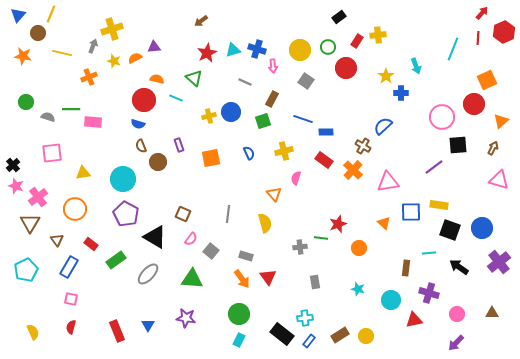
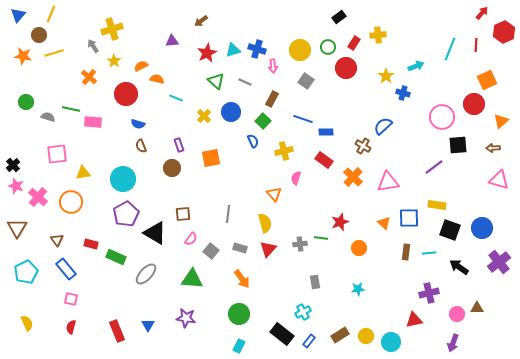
brown circle at (38, 33): moved 1 px right, 2 px down
red line at (478, 38): moved 2 px left, 7 px down
red rectangle at (357, 41): moved 3 px left, 2 px down
gray arrow at (93, 46): rotated 56 degrees counterclockwise
purple triangle at (154, 47): moved 18 px right, 6 px up
cyan line at (453, 49): moved 3 px left
yellow line at (62, 53): moved 8 px left; rotated 30 degrees counterclockwise
orange semicircle at (135, 58): moved 6 px right, 8 px down
yellow star at (114, 61): rotated 16 degrees clockwise
cyan arrow at (416, 66): rotated 91 degrees counterclockwise
orange cross at (89, 77): rotated 28 degrees counterclockwise
green triangle at (194, 78): moved 22 px right, 3 px down
blue cross at (401, 93): moved 2 px right; rotated 16 degrees clockwise
red circle at (144, 100): moved 18 px left, 6 px up
green line at (71, 109): rotated 12 degrees clockwise
yellow cross at (209, 116): moved 5 px left; rotated 32 degrees counterclockwise
green square at (263, 121): rotated 28 degrees counterclockwise
brown arrow at (493, 148): rotated 120 degrees counterclockwise
pink square at (52, 153): moved 5 px right, 1 px down
blue semicircle at (249, 153): moved 4 px right, 12 px up
brown circle at (158, 162): moved 14 px right, 6 px down
orange cross at (353, 170): moved 7 px down
pink cross at (38, 197): rotated 12 degrees counterclockwise
yellow rectangle at (439, 205): moved 2 px left
orange circle at (75, 209): moved 4 px left, 7 px up
blue square at (411, 212): moved 2 px left, 6 px down
purple pentagon at (126, 214): rotated 15 degrees clockwise
brown square at (183, 214): rotated 28 degrees counterclockwise
brown triangle at (30, 223): moved 13 px left, 5 px down
red star at (338, 224): moved 2 px right, 2 px up
black triangle at (155, 237): moved 4 px up
red rectangle at (91, 244): rotated 24 degrees counterclockwise
gray cross at (300, 247): moved 3 px up
gray rectangle at (246, 256): moved 6 px left, 8 px up
green rectangle at (116, 260): moved 3 px up; rotated 60 degrees clockwise
blue rectangle at (69, 267): moved 3 px left, 2 px down; rotated 70 degrees counterclockwise
brown rectangle at (406, 268): moved 16 px up
cyan pentagon at (26, 270): moved 2 px down
gray ellipse at (148, 274): moved 2 px left
red triangle at (268, 277): moved 28 px up; rotated 18 degrees clockwise
cyan star at (358, 289): rotated 24 degrees counterclockwise
purple cross at (429, 293): rotated 30 degrees counterclockwise
cyan circle at (391, 300): moved 42 px down
brown triangle at (492, 313): moved 15 px left, 5 px up
cyan cross at (305, 318): moved 2 px left, 6 px up; rotated 21 degrees counterclockwise
yellow semicircle at (33, 332): moved 6 px left, 9 px up
cyan rectangle at (239, 340): moved 6 px down
purple arrow at (456, 343): moved 3 px left; rotated 24 degrees counterclockwise
